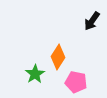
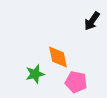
orange diamond: rotated 45 degrees counterclockwise
green star: rotated 18 degrees clockwise
